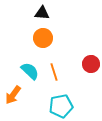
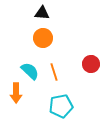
orange arrow: moved 3 px right, 2 px up; rotated 36 degrees counterclockwise
